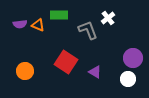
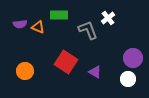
orange triangle: moved 2 px down
